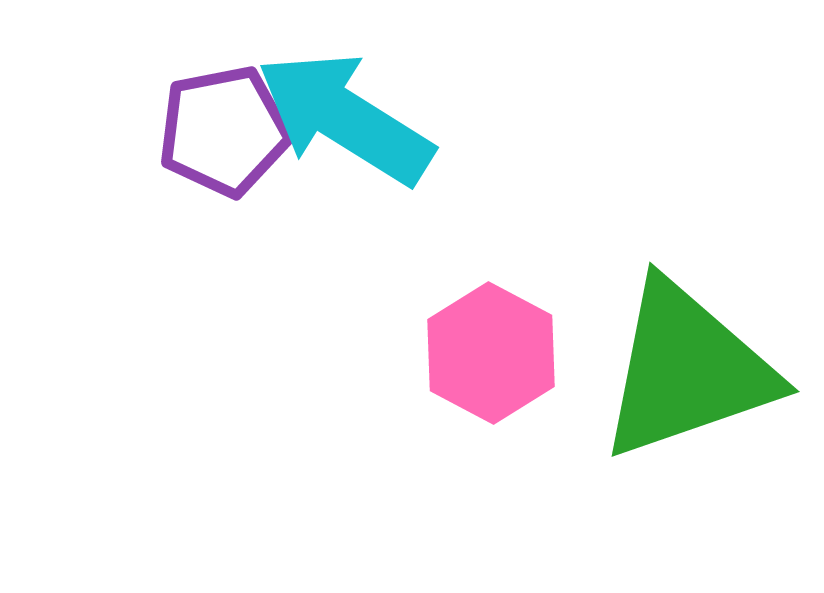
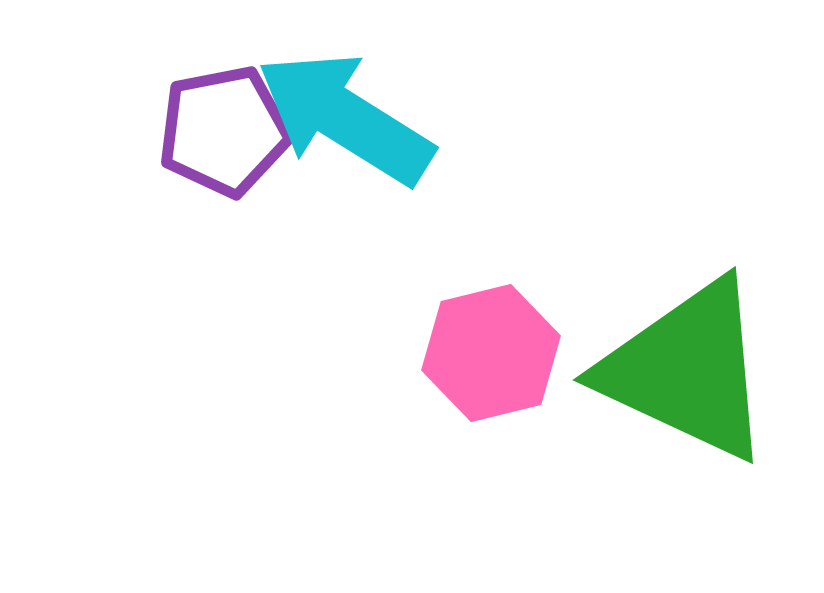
pink hexagon: rotated 18 degrees clockwise
green triangle: rotated 44 degrees clockwise
